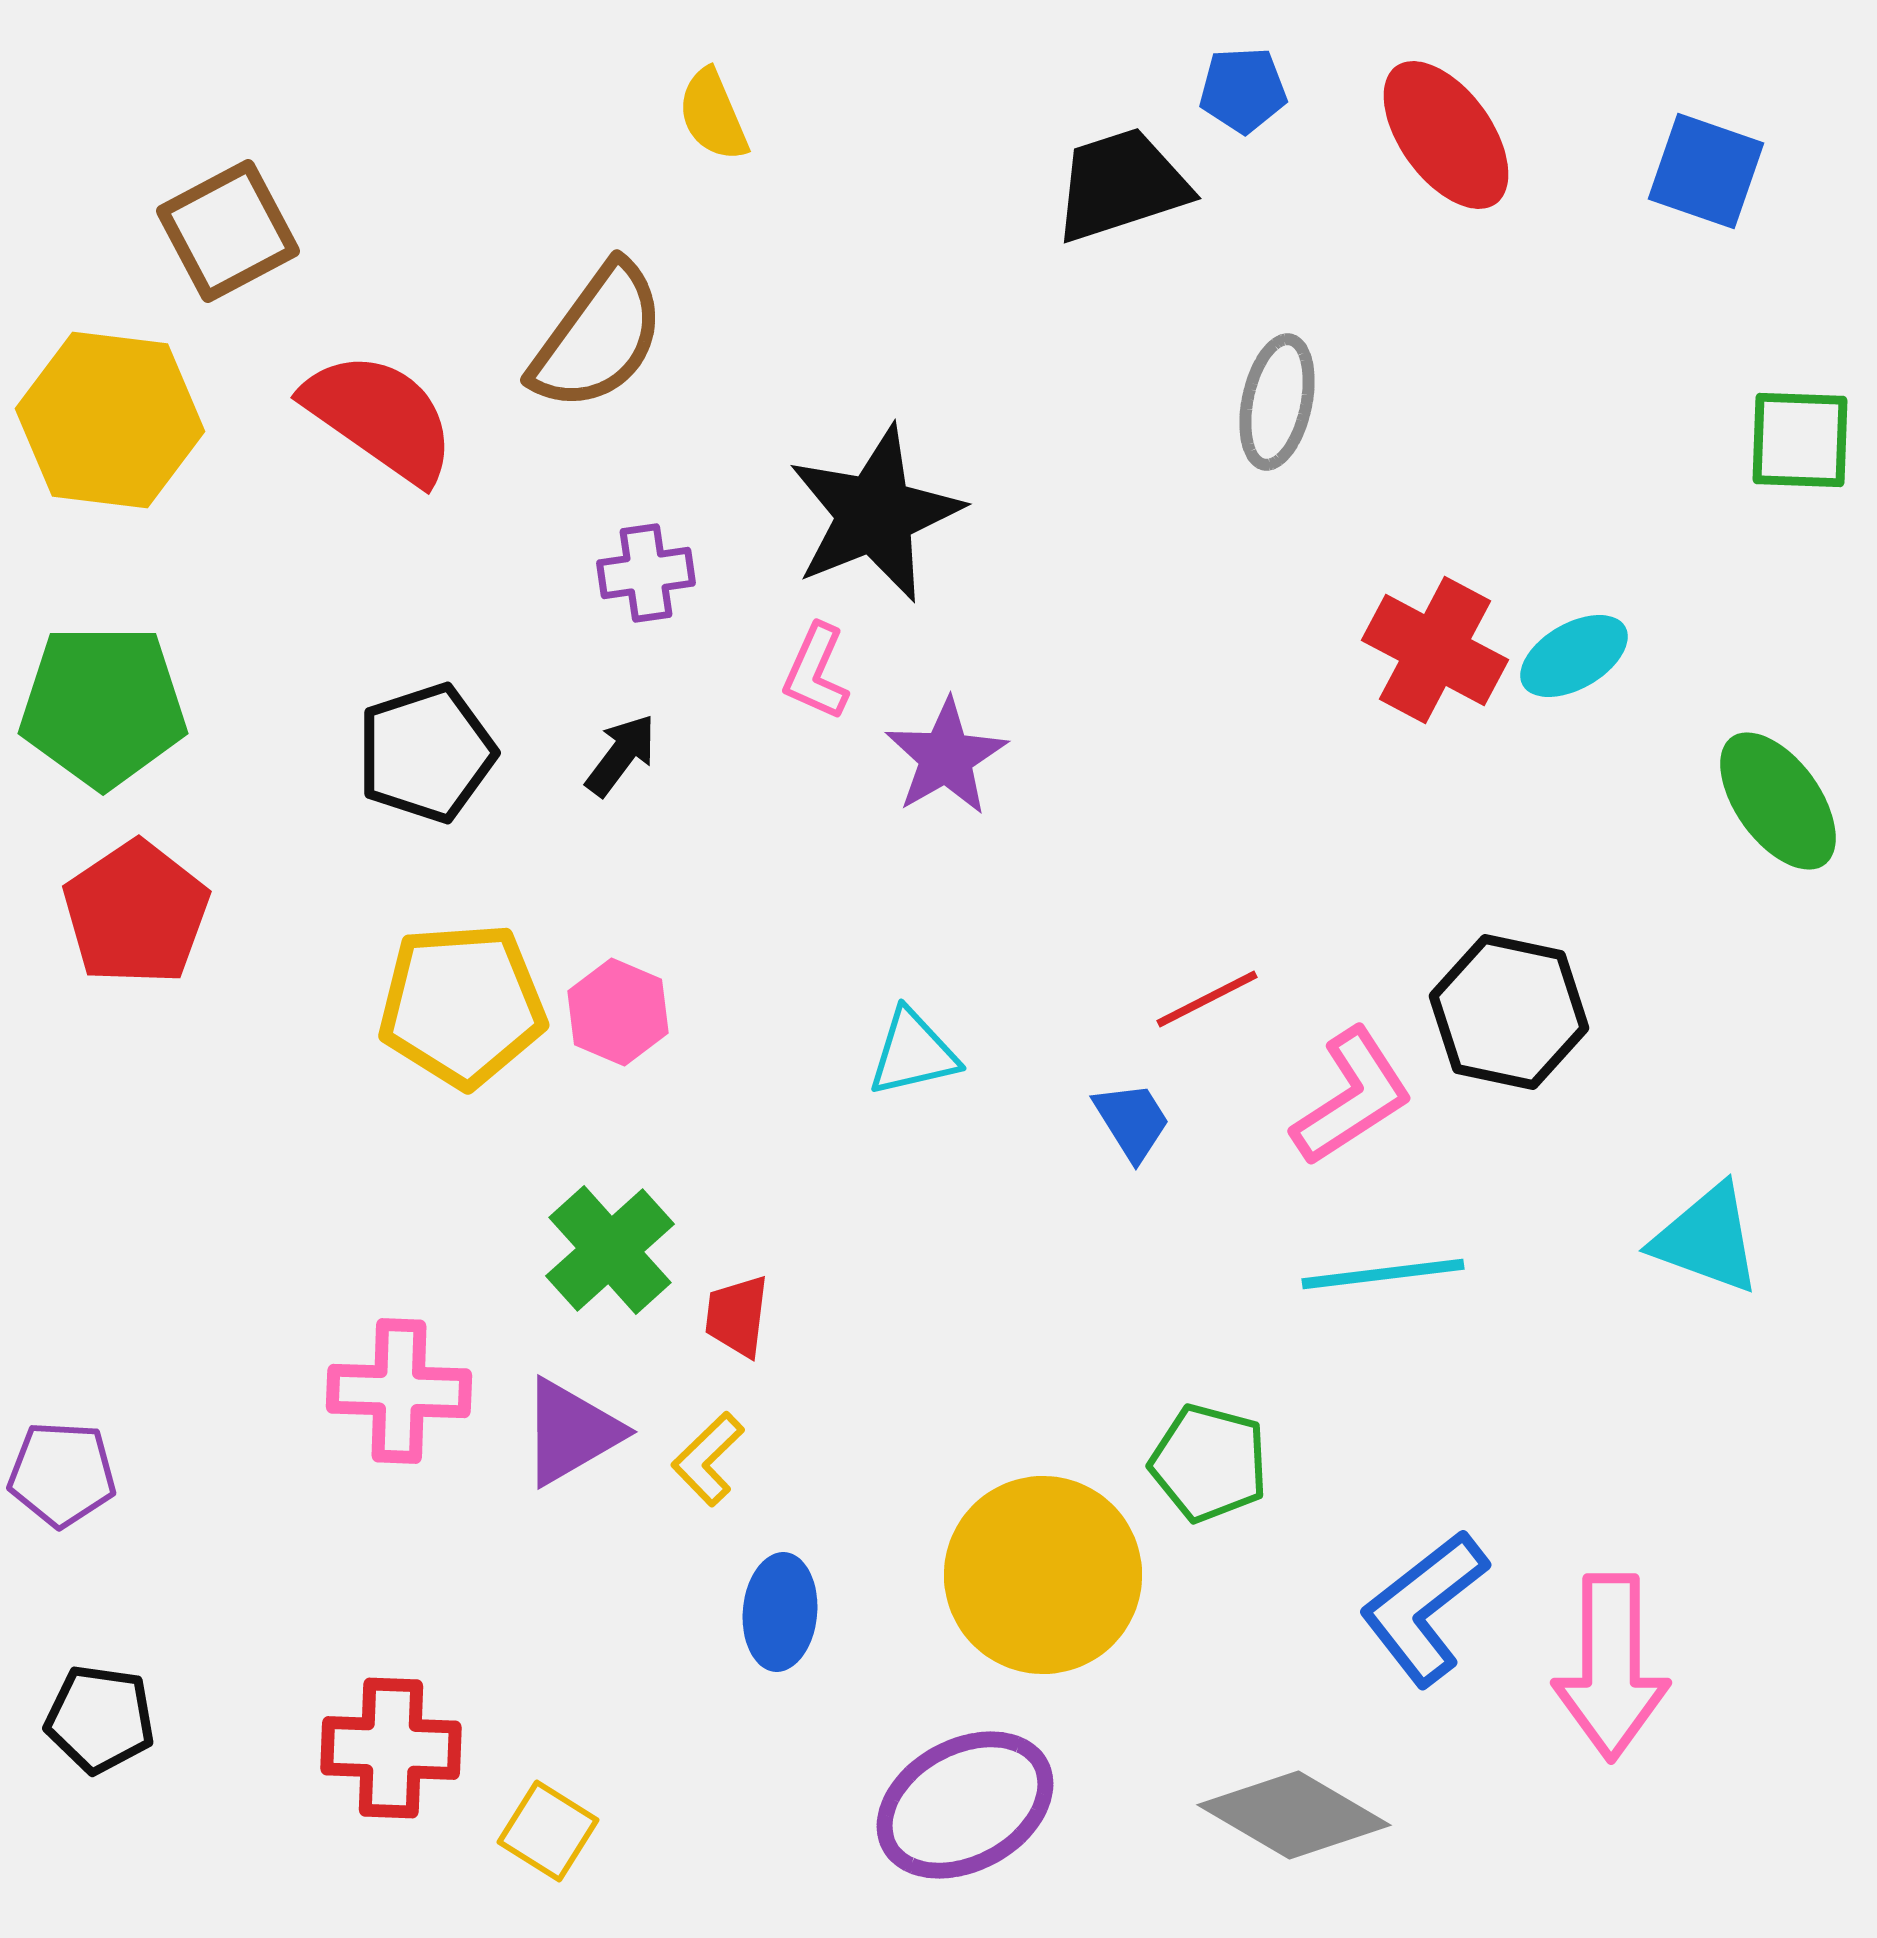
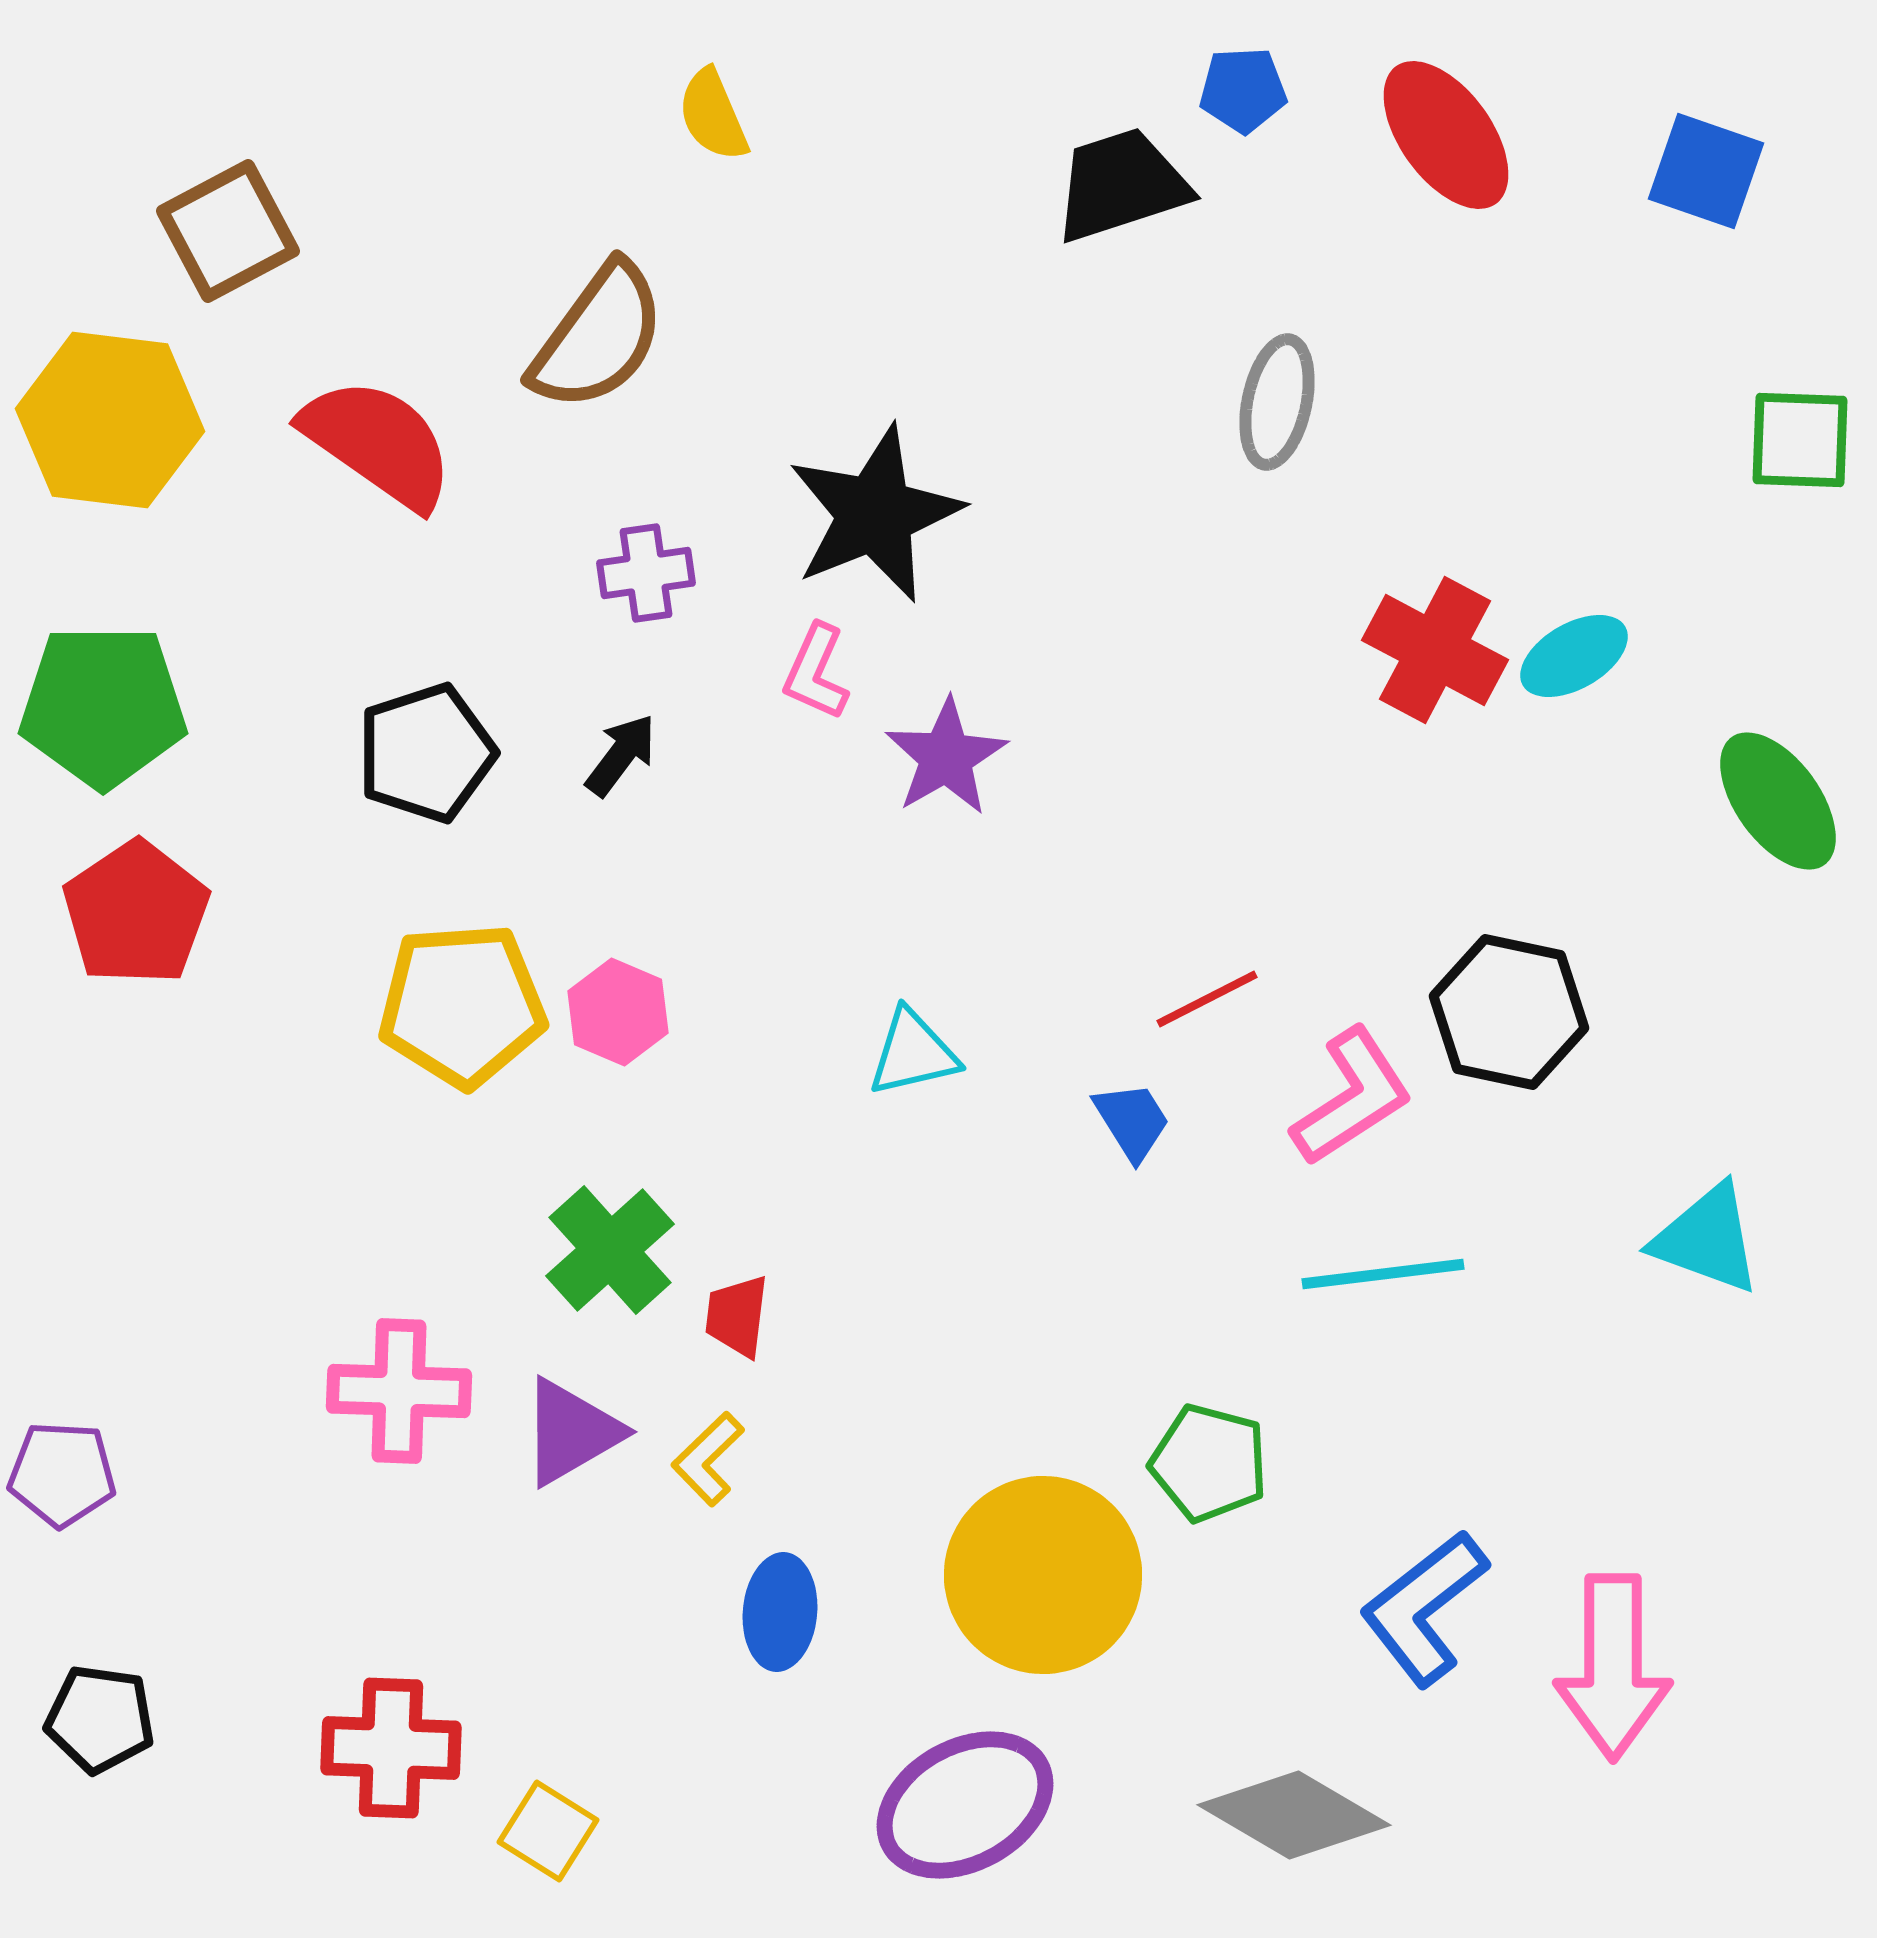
red semicircle at (380, 417): moved 2 px left, 26 px down
pink arrow at (1611, 1667): moved 2 px right
